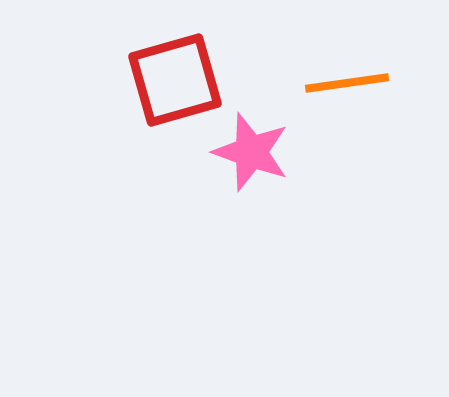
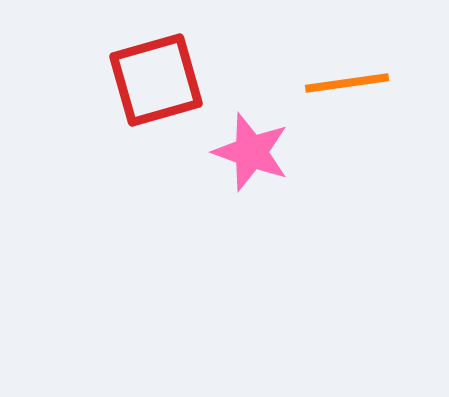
red square: moved 19 px left
